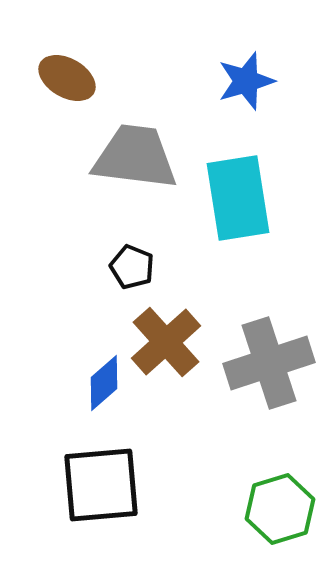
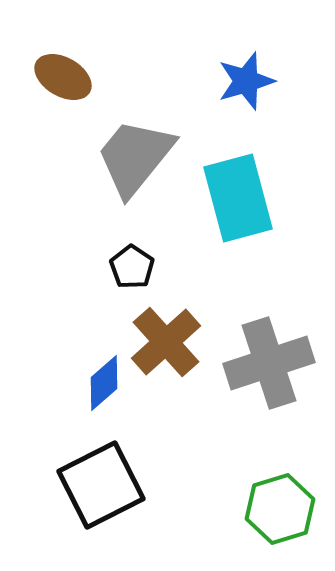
brown ellipse: moved 4 px left, 1 px up
gray trapezoid: rotated 58 degrees counterclockwise
cyan rectangle: rotated 6 degrees counterclockwise
black pentagon: rotated 12 degrees clockwise
black square: rotated 22 degrees counterclockwise
